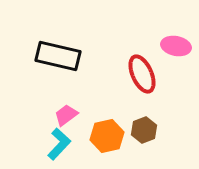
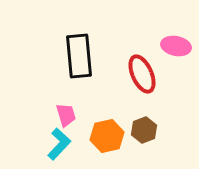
black rectangle: moved 21 px right; rotated 72 degrees clockwise
pink trapezoid: rotated 110 degrees clockwise
